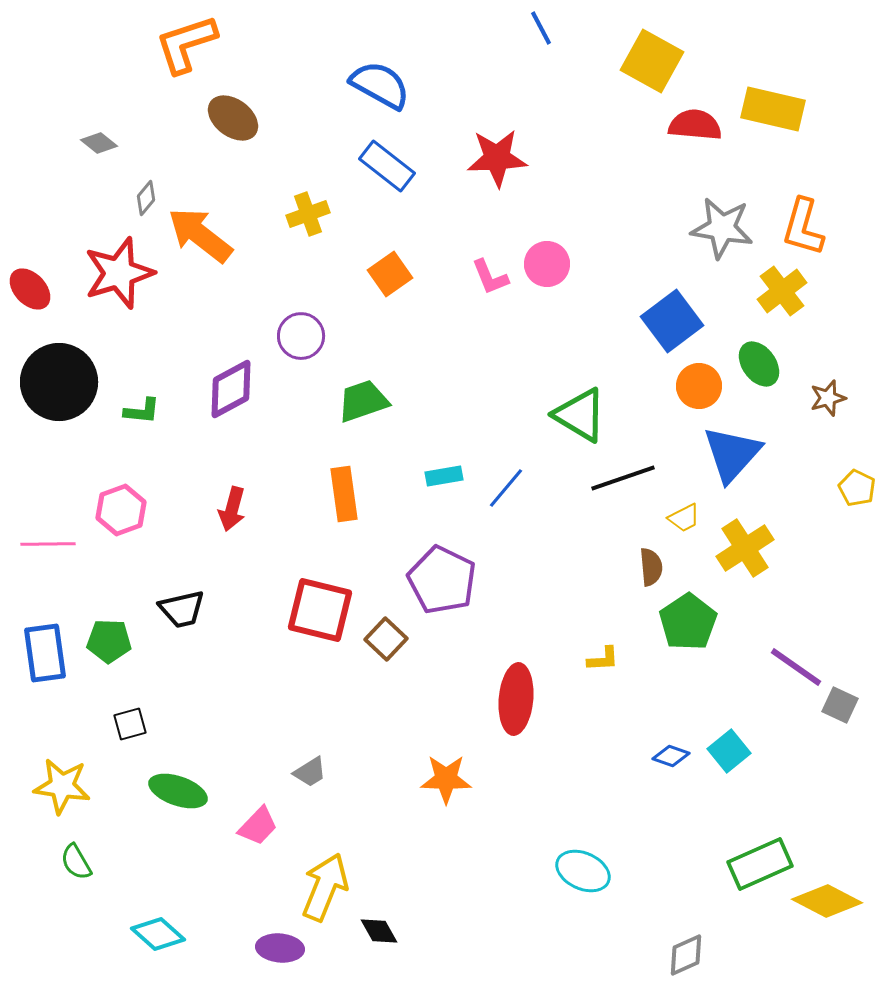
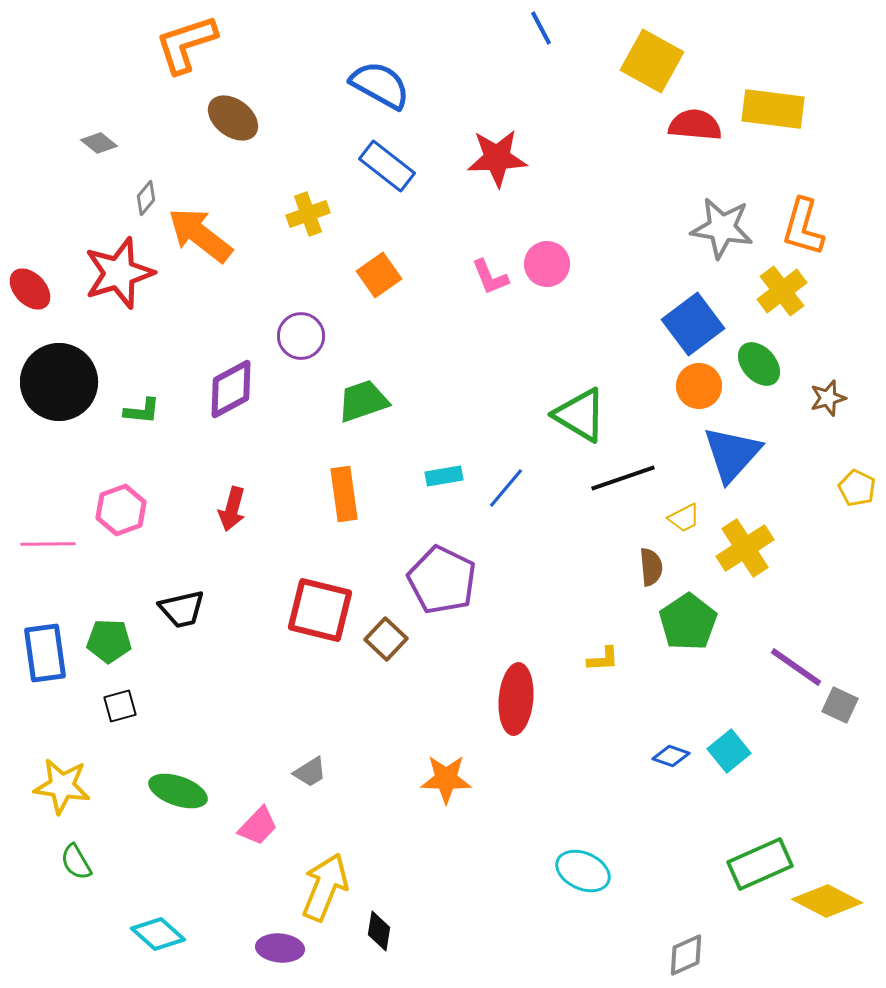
yellow rectangle at (773, 109): rotated 6 degrees counterclockwise
orange square at (390, 274): moved 11 px left, 1 px down
blue square at (672, 321): moved 21 px right, 3 px down
green ellipse at (759, 364): rotated 6 degrees counterclockwise
black square at (130, 724): moved 10 px left, 18 px up
black diamond at (379, 931): rotated 39 degrees clockwise
